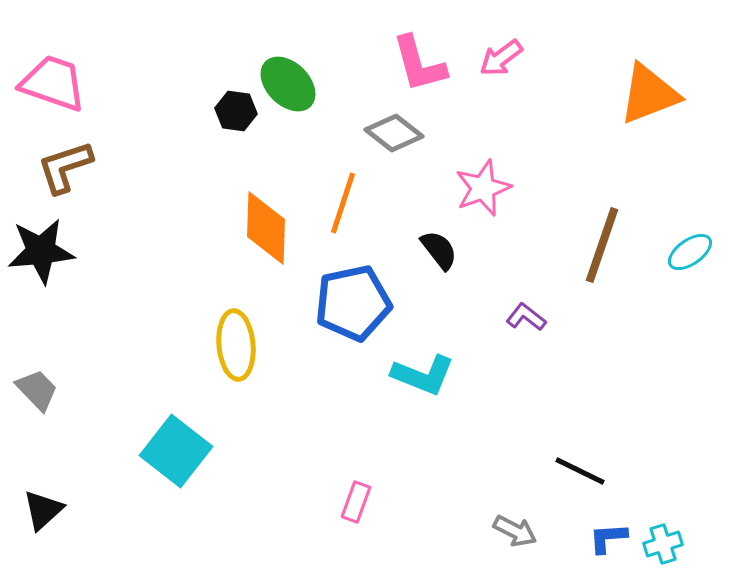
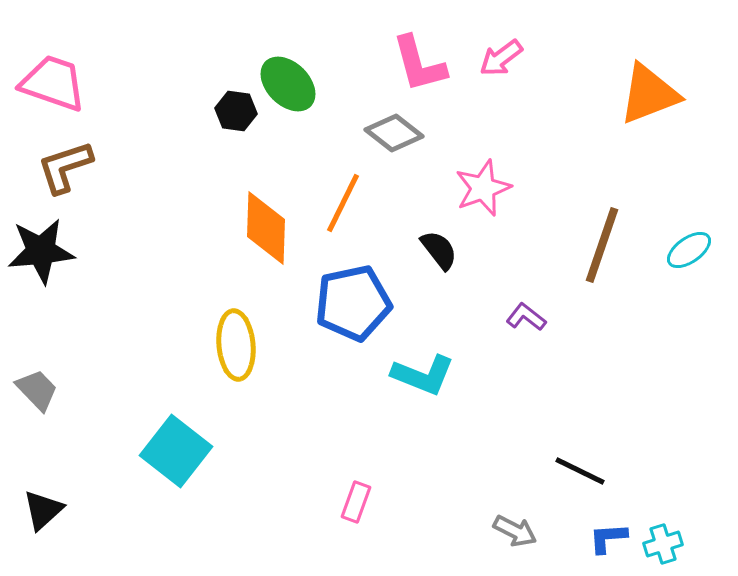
orange line: rotated 8 degrees clockwise
cyan ellipse: moved 1 px left, 2 px up
